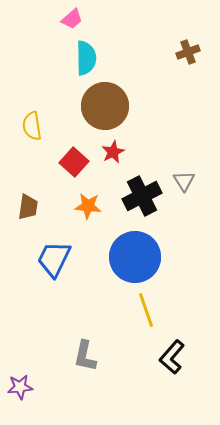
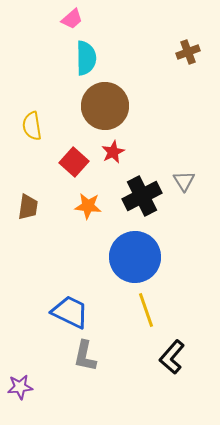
blue trapezoid: moved 16 px right, 53 px down; rotated 90 degrees clockwise
